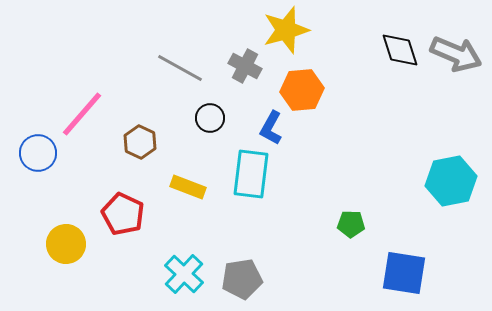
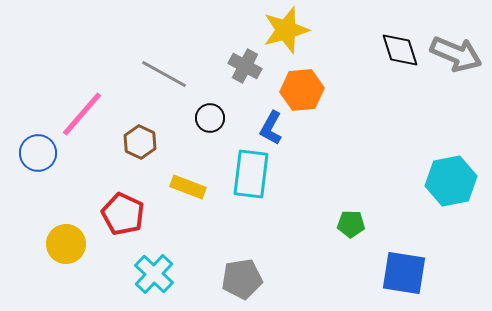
gray line: moved 16 px left, 6 px down
cyan cross: moved 30 px left
